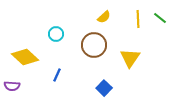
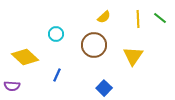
yellow triangle: moved 3 px right, 2 px up
